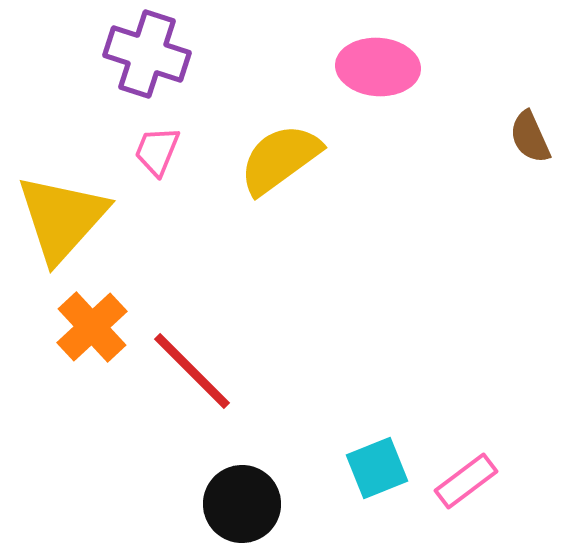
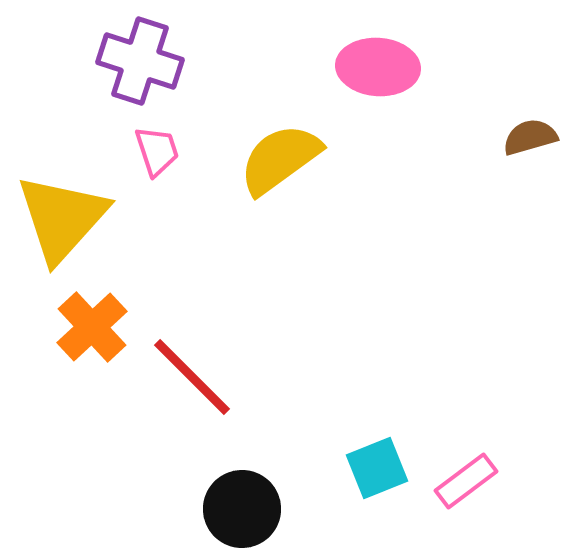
purple cross: moved 7 px left, 7 px down
brown semicircle: rotated 98 degrees clockwise
pink trapezoid: rotated 140 degrees clockwise
red line: moved 6 px down
black circle: moved 5 px down
